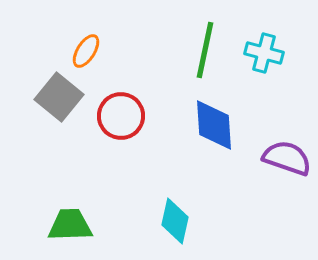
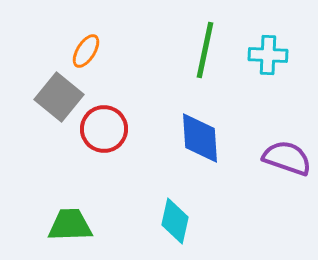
cyan cross: moved 4 px right, 2 px down; rotated 12 degrees counterclockwise
red circle: moved 17 px left, 13 px down
blue diamond: moved 14 px left, 13 px down
